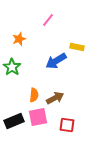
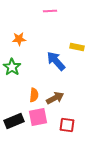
pink line: moved 2 px right, 9 px up; rotated 48 degrees clockwise
orange star: rotated 16 degrees clockwise
blue arrow: rotated 80 degrees clockwise
